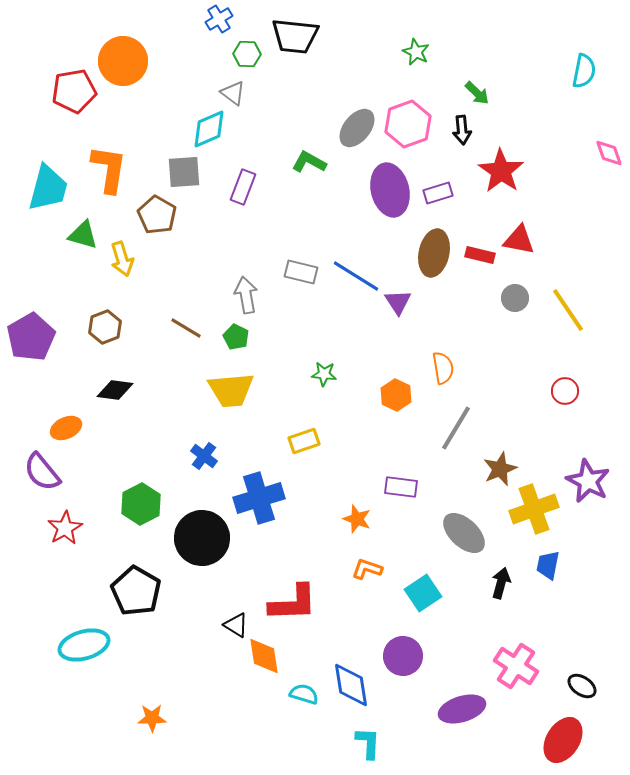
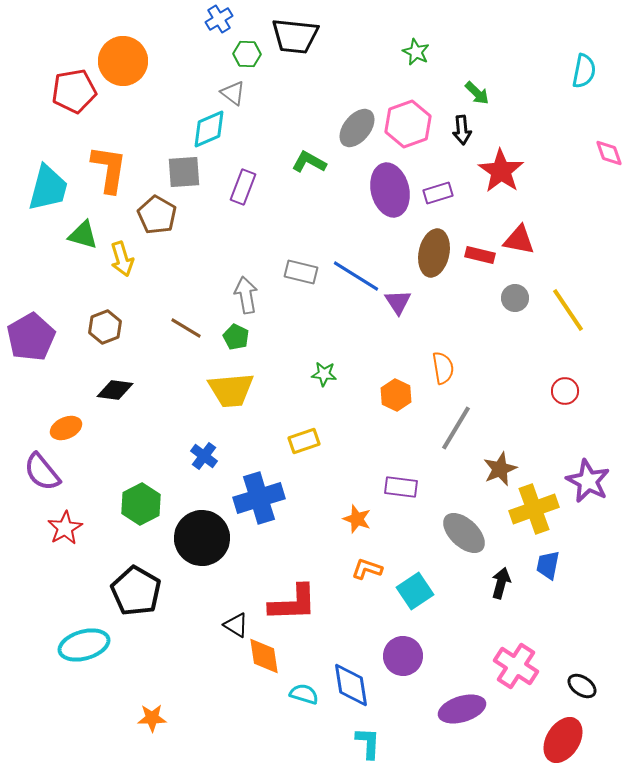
cyan square at (423, 593): moved 8 px left, 2 px up
